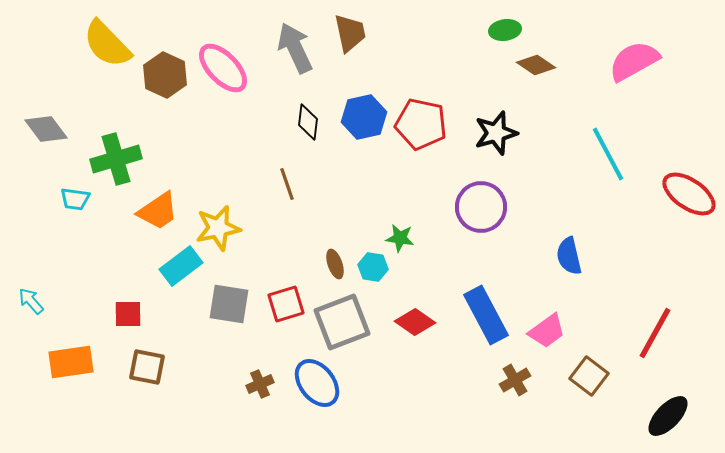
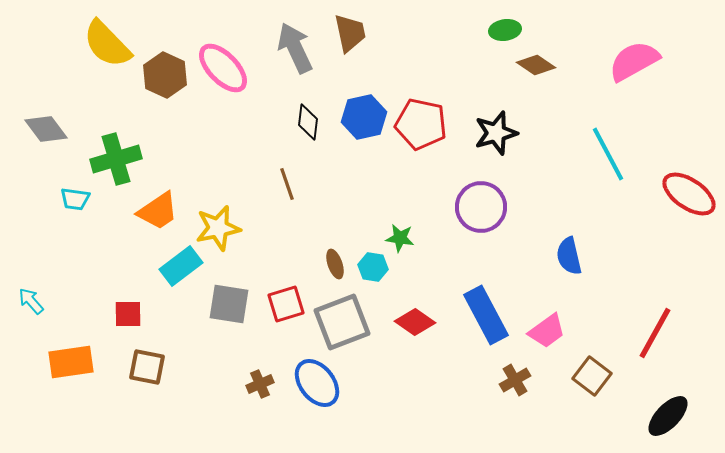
brown square at (589, 376): moved 3 px right
